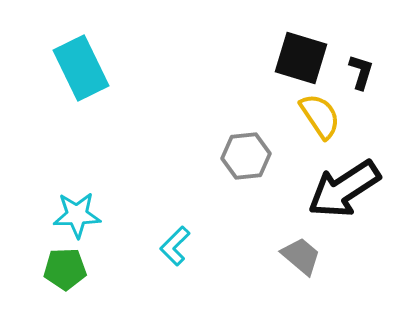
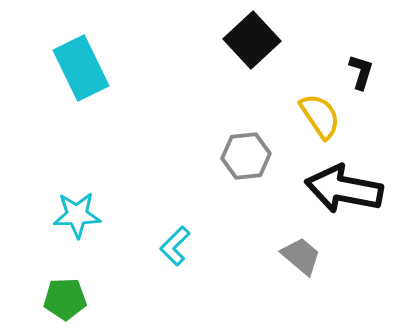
black square: moved 49 px left, 18 px up; rotated 30 degrees clockwise
black arrow: rotated 44 degrees clockwise
green pentagon: moved 30 px down
